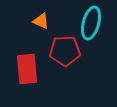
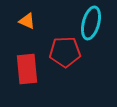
orange triangle: moved 14 px left
red pentagon: moved 1 px down
